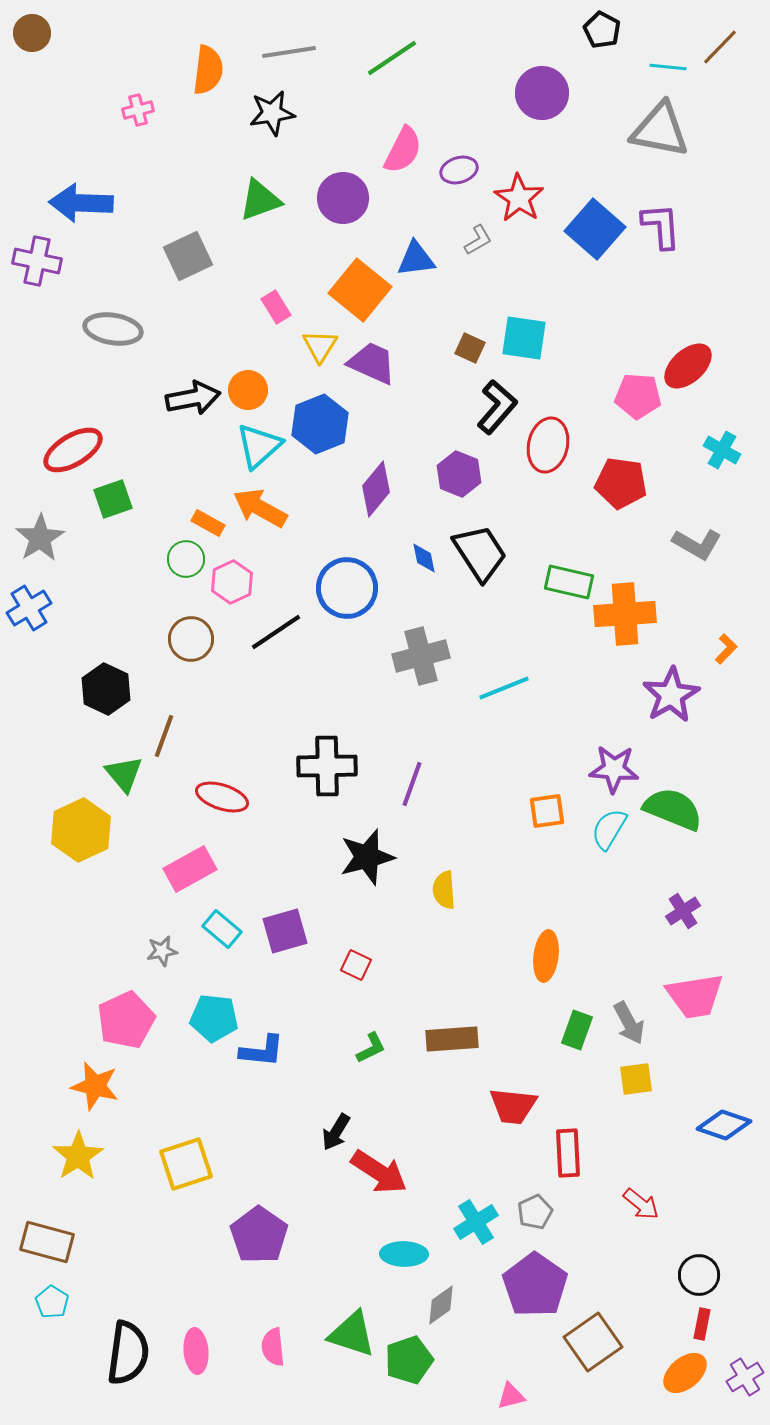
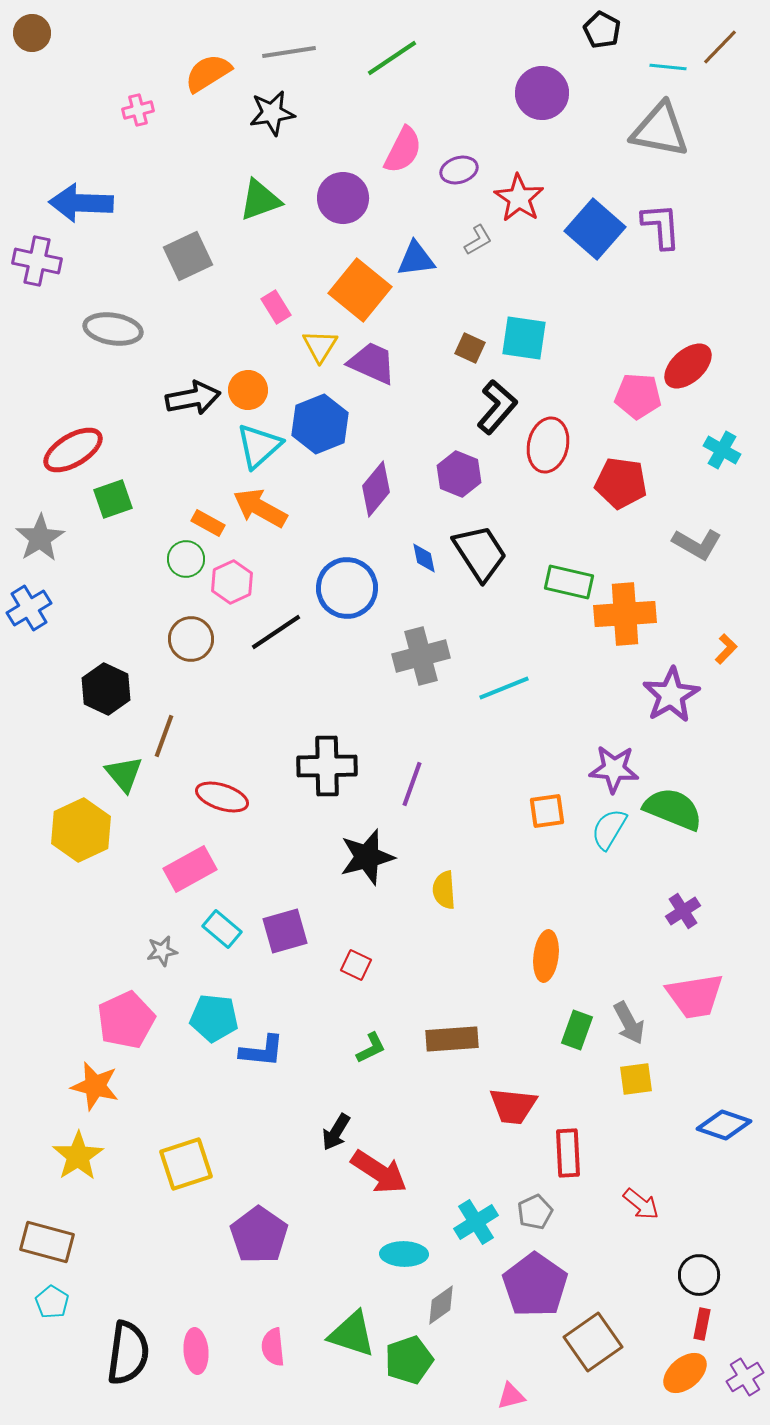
orange semicircle at (208, 70): moved 3 px down; rotated 129 degrees counterclockwise
